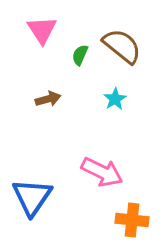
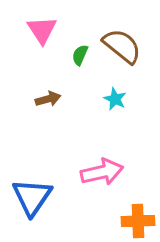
cyan star: rotated 15 degrees counterclockwise
pink arrow: rotated 39 degrees counterclockwise
orange cross: moved 6 px right, 1 px down; rotated 8 degrees counterclockwise
